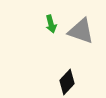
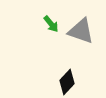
green arrow: rotated 24 degrees counterclockwise
